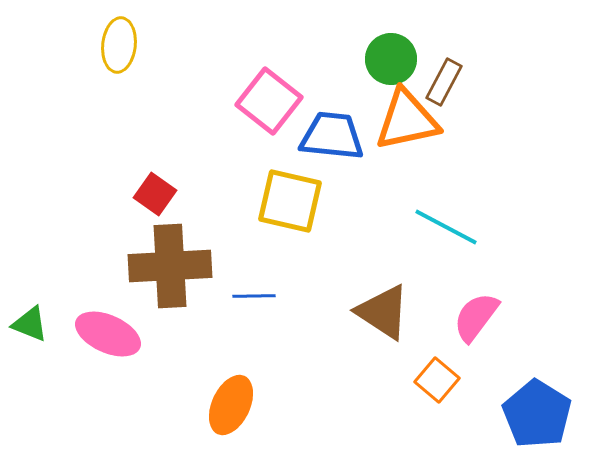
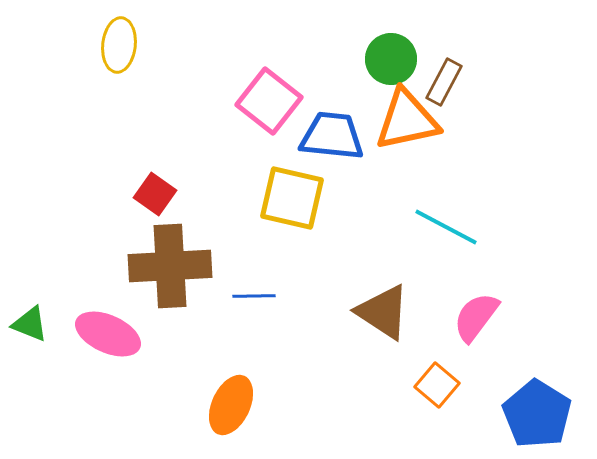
yellow square: moved 2 px right, 3 px up
orange square: moved 5 px down
